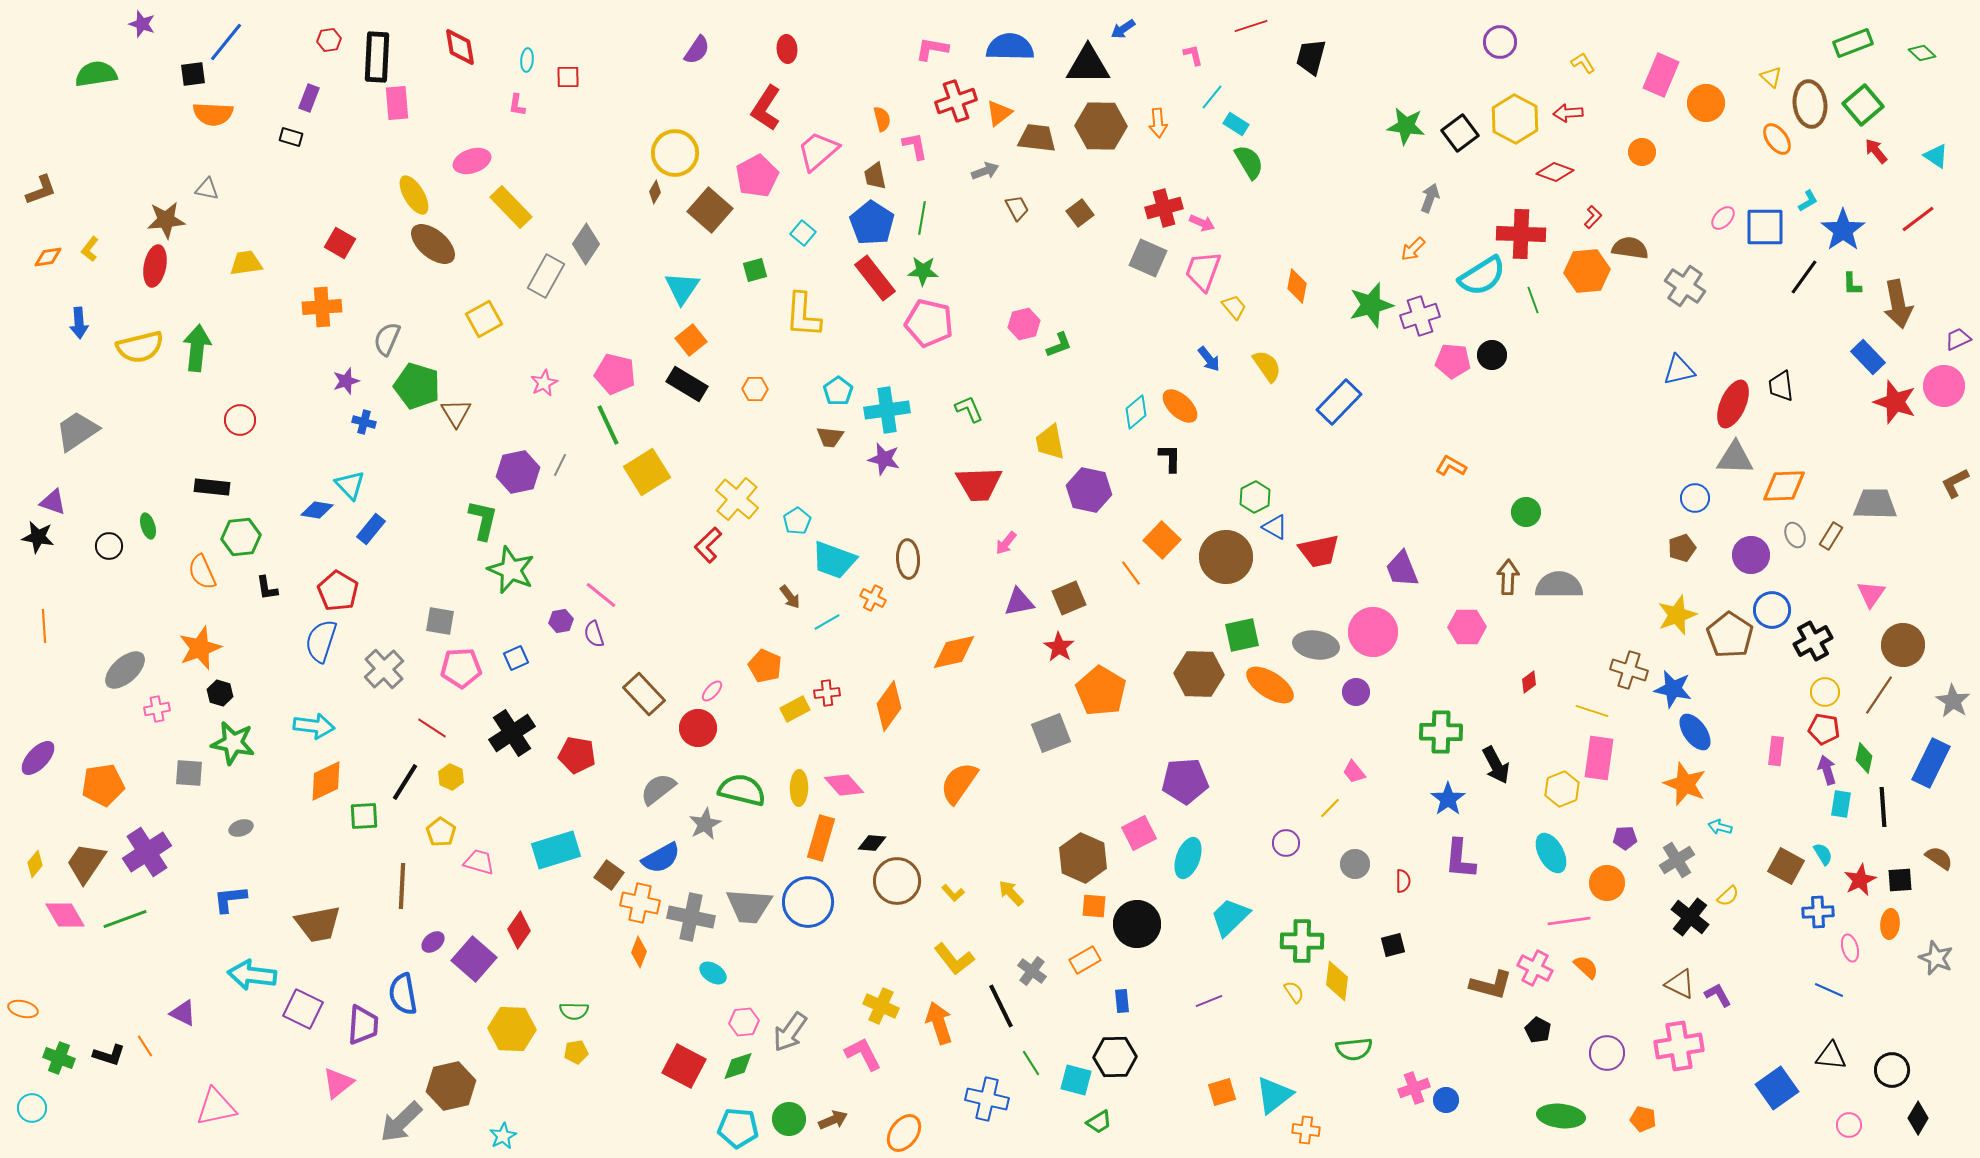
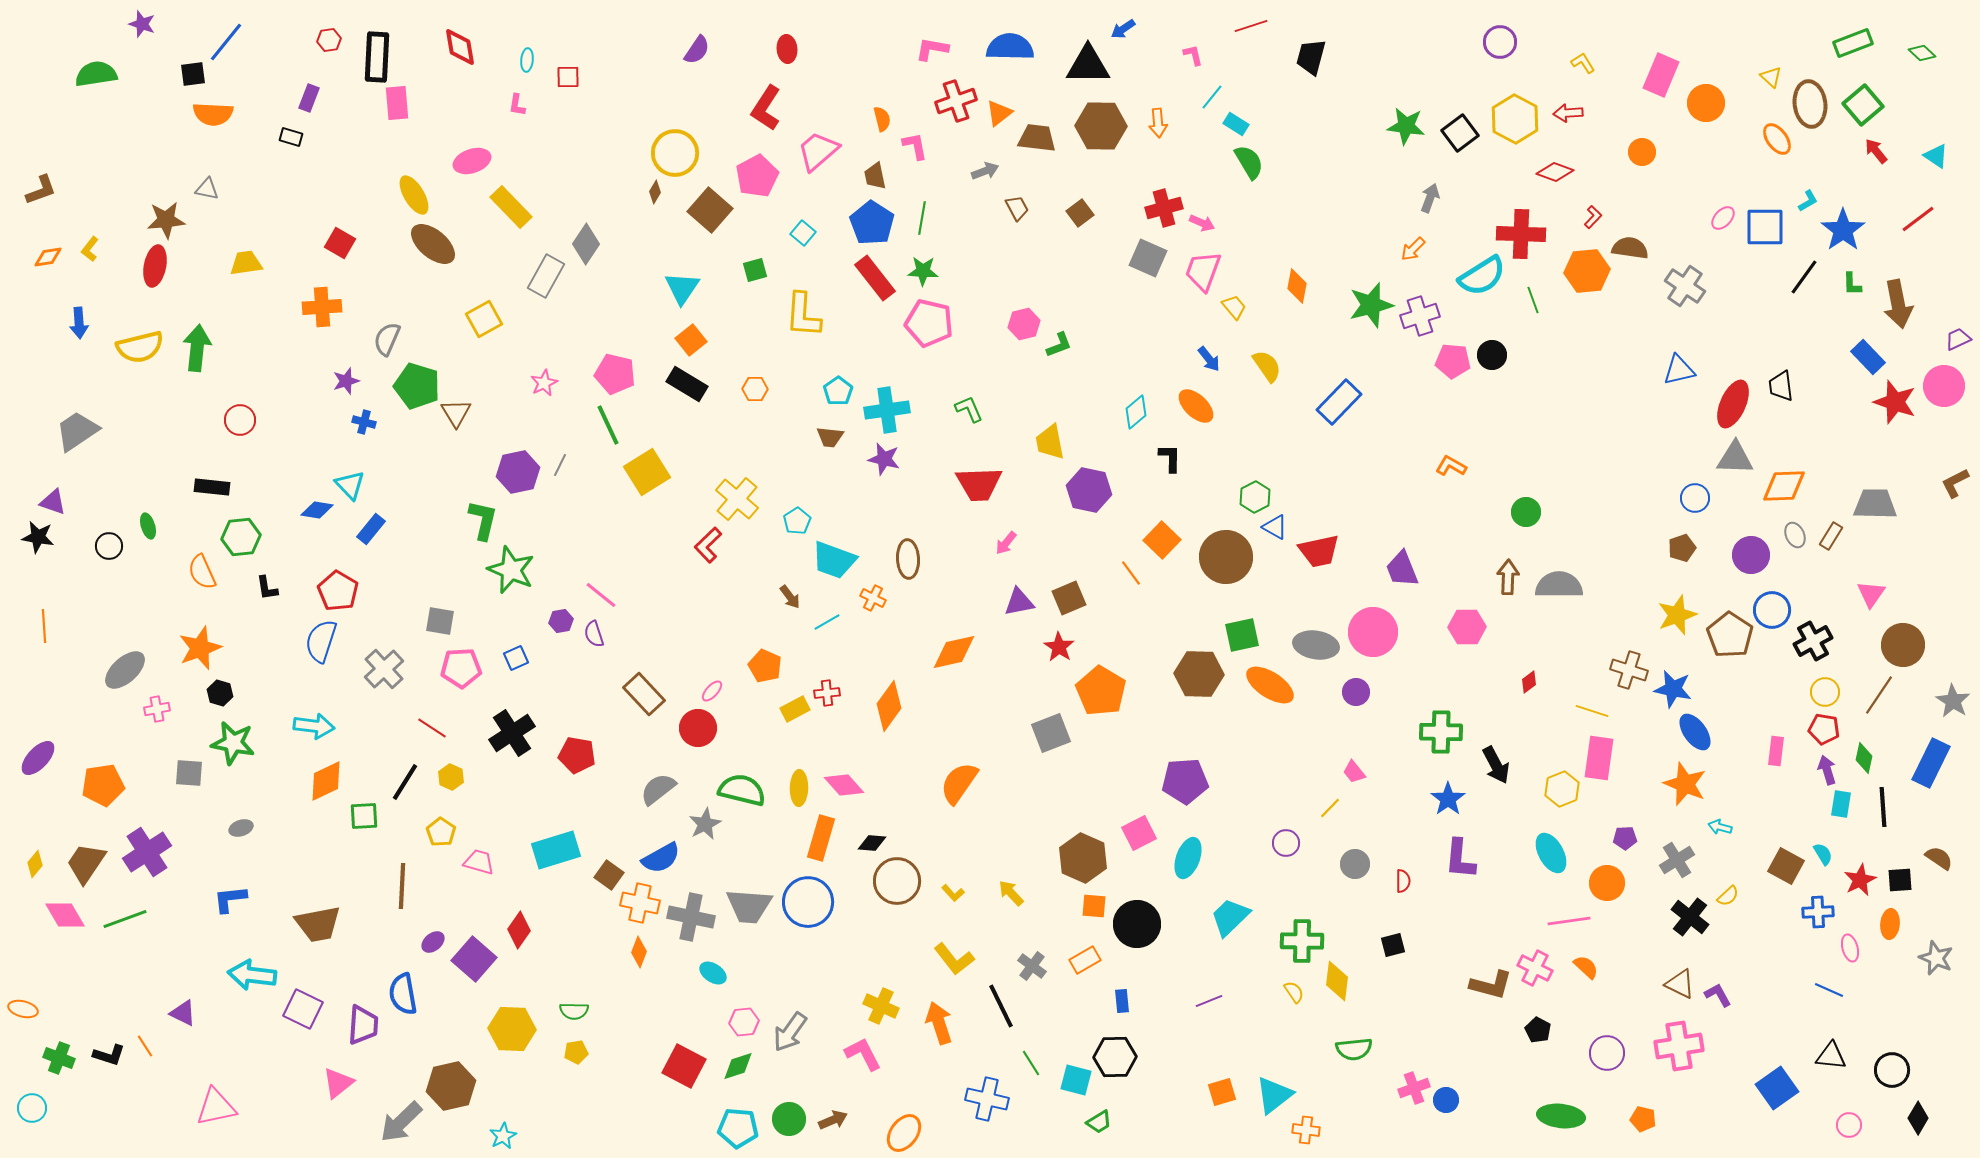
orange ellipse at (1180, 406): moved 16 px right
gray cross at (1032, 971): moved 5 px up
